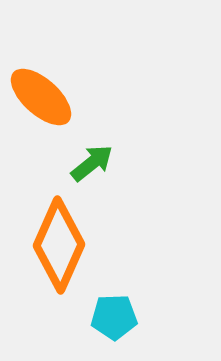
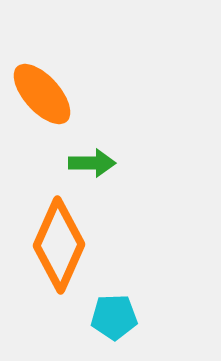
orange ellipse: moved 1 px right, 3 px up; rotated 6 degrees clockwise
green arrow: rotated 39 degrees clockwise
